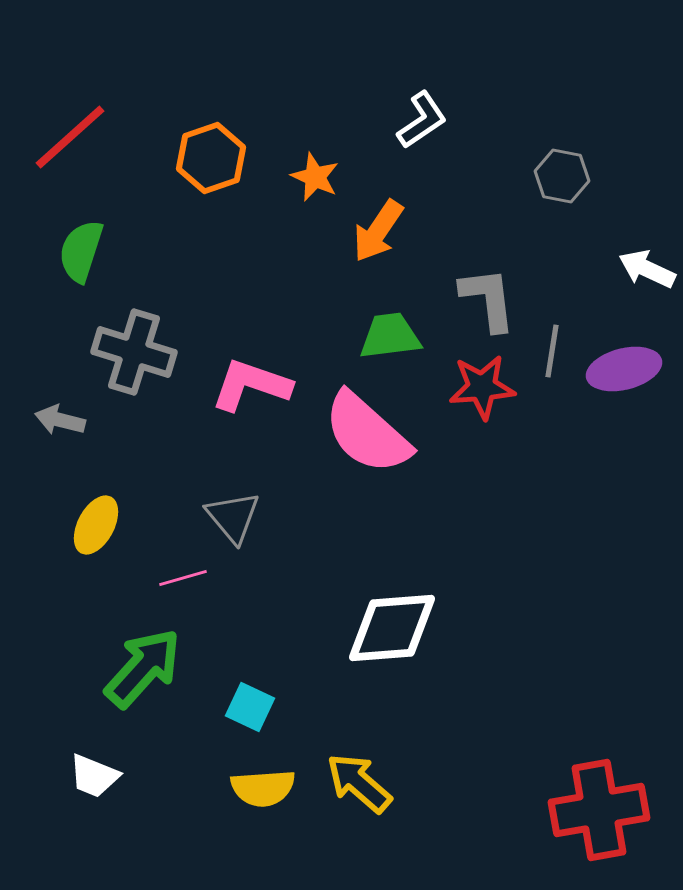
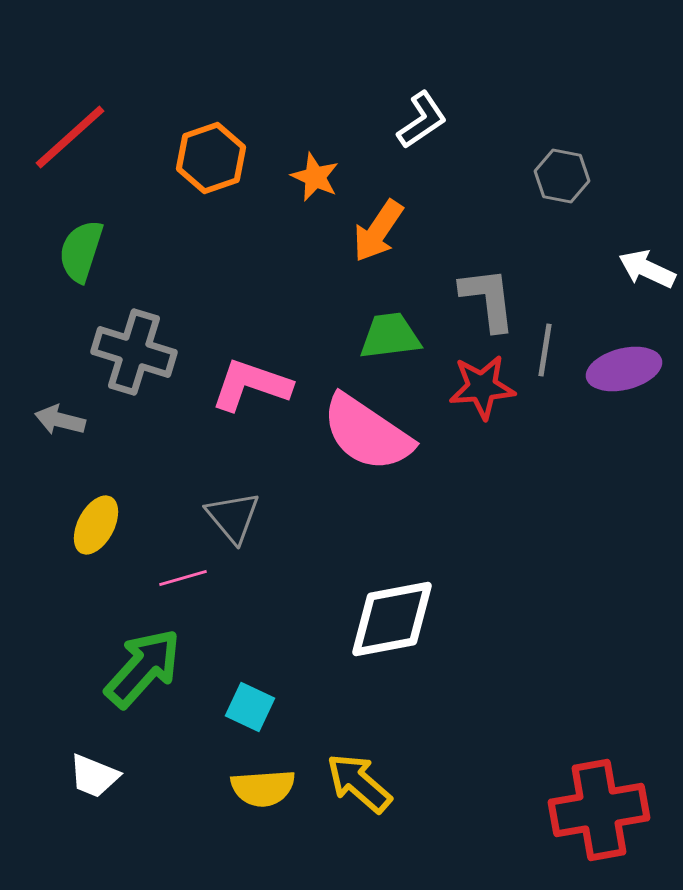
gray line: moved 7 px left, 1 px up
pink semicircle: rotated 8 degrees counterclockwise
white diamond: moved 9 px up; rotated 6 degrees counterclockwise
